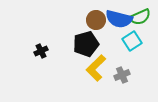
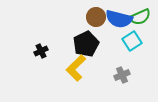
brown circle: moved 3 px up
black pentagon: rotated 10 degrees counterclockwise
yellow L-shape: moved 20 px left
